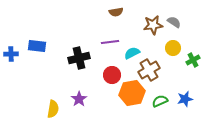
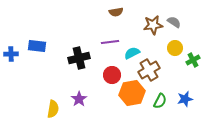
yellow circle: moved 2 px right
green semicircle: rotated 140 degrees clockwise
